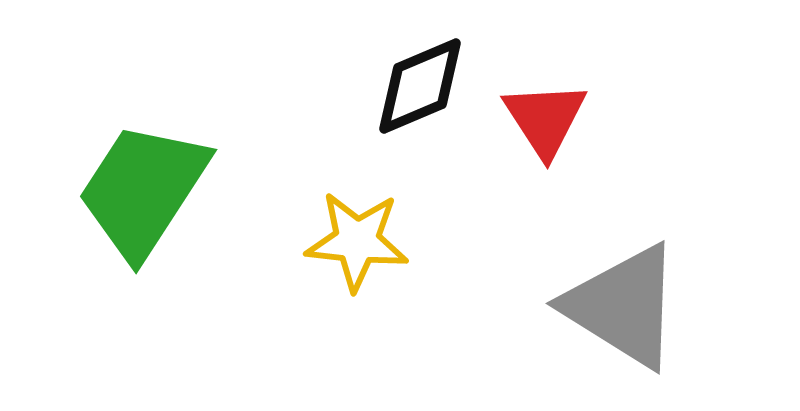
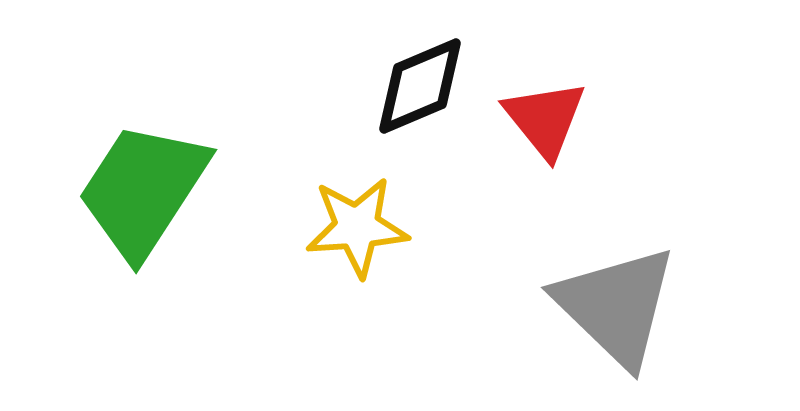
red triangle: rotated 6 degrees counterclockwise
yellow star: moved 14 px up; rotated 10 degrees counterclockwise
gray triangle: moved 7 px left; rotated 12 degrees clockwise
